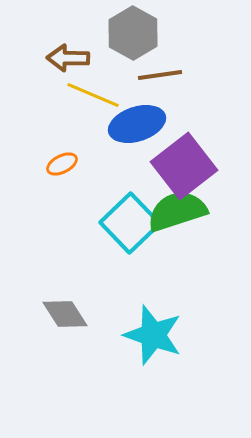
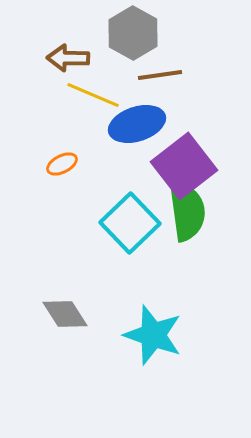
green semicircle: moved 10 px right; rotated 100 degrees clockwise
